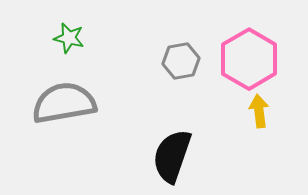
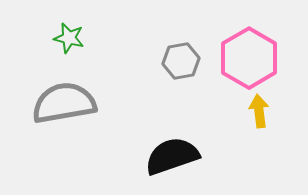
pink hexagon: moved 1 px up
black semicircle: rotated 52 degrees clockwise
